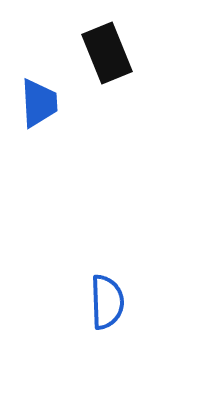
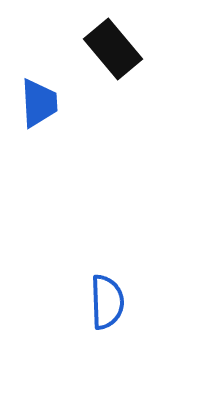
black rectangle: moved 6 px right, 4 px up; rotated 18 degrees counterclockwise
